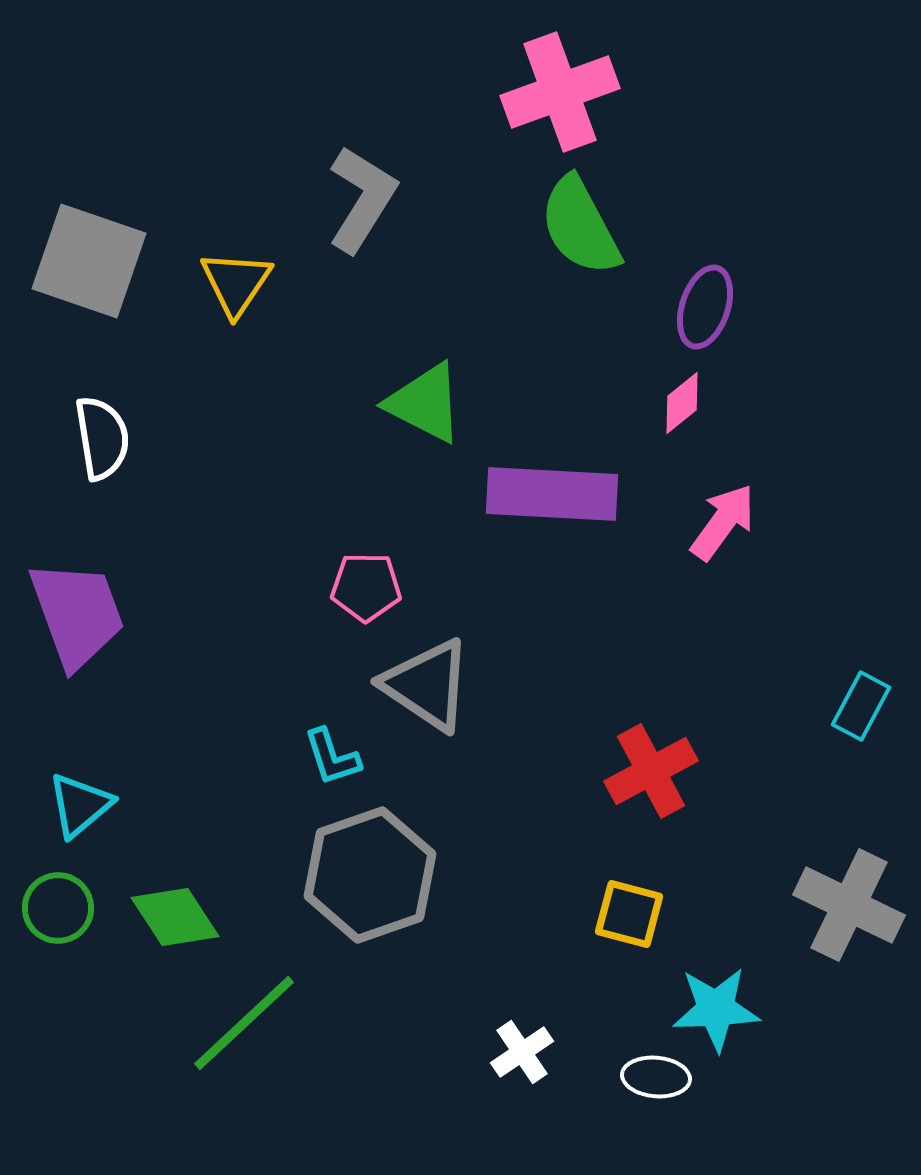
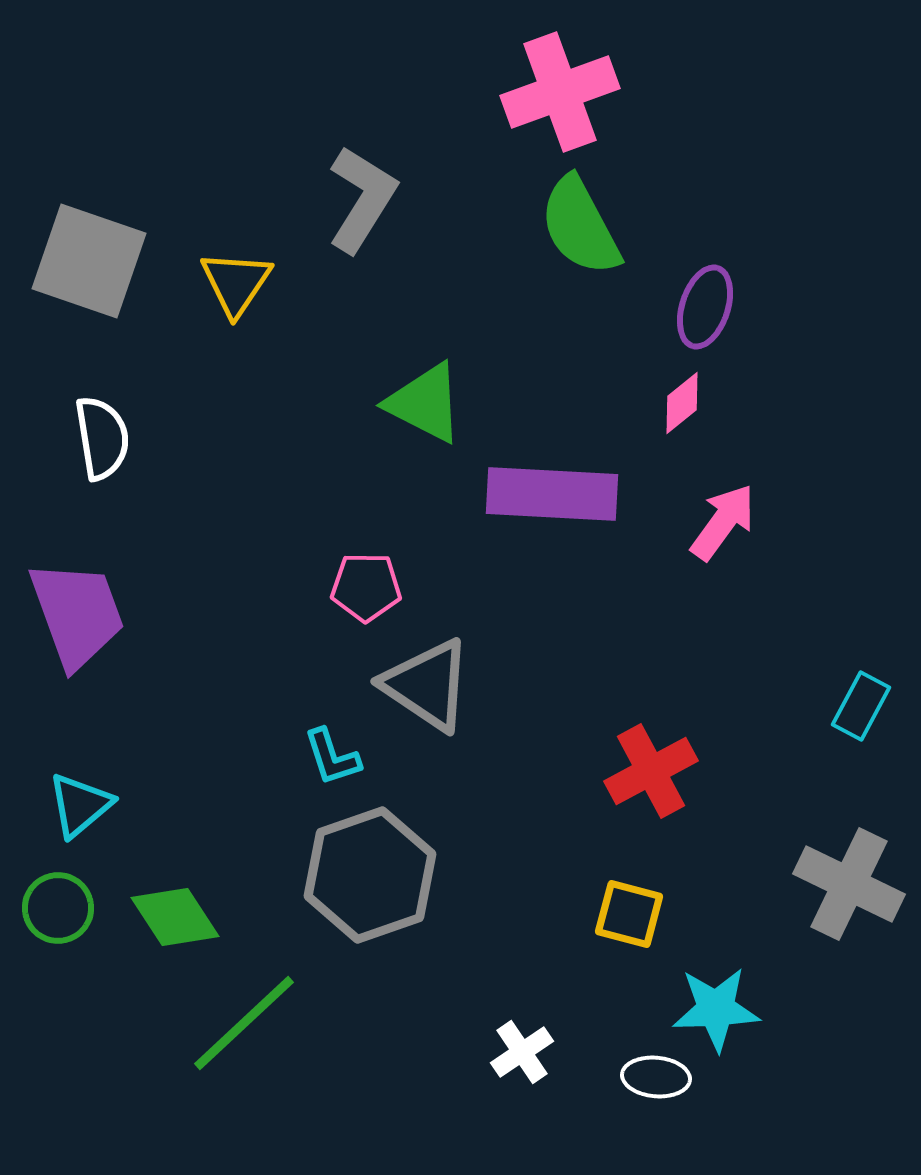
gray cross: moved 21 px up
